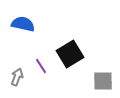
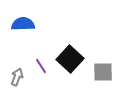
blue semicircle: rotated 15 degrees counterclockwise
black square: moved 5 px down; rotated 16 degrees counterclockwise
gray square: moved 9 px up
